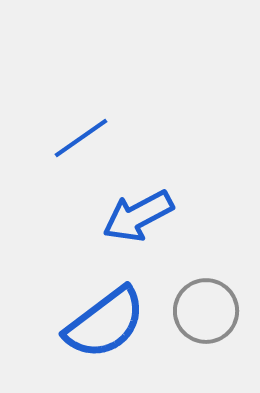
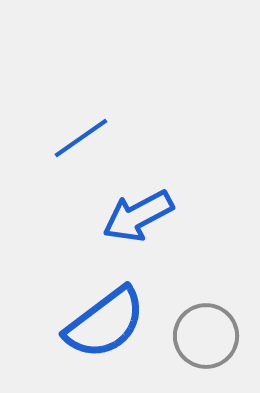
gray circle: moved 25 px down
